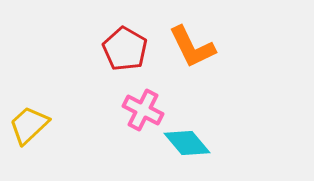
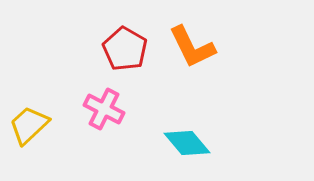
pink cross: moved 39 px left, 1 px up
